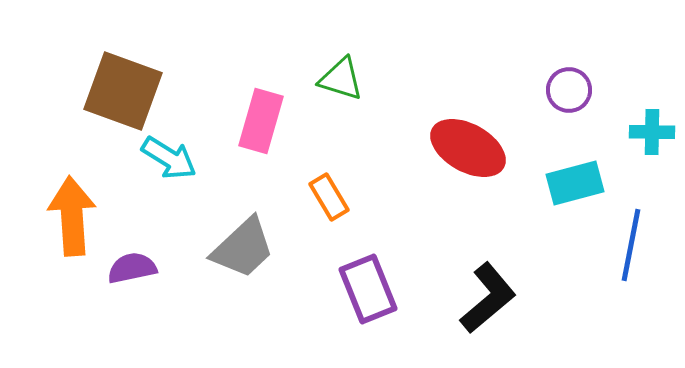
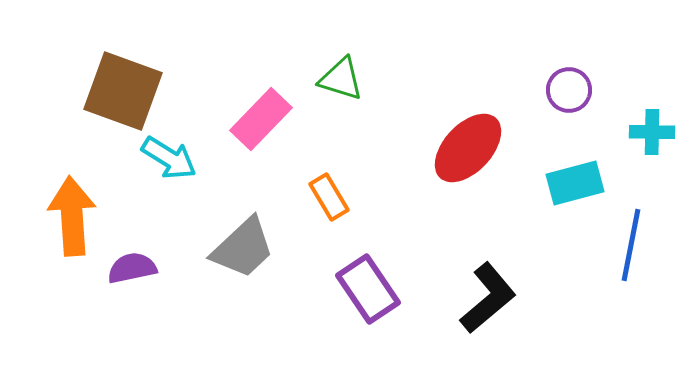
pink rectangle: moved 2 px up; rotated 28 degrees clockwise
red ellipse: rotated 76 degrees counterclockwise
purple rectangle: rotated 12 degrees counterclockwise
